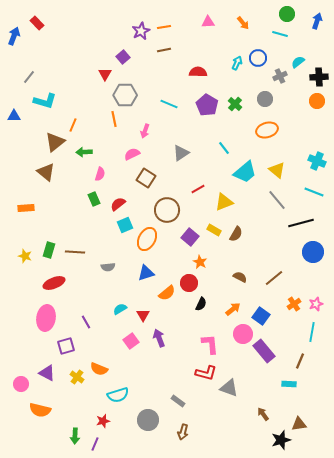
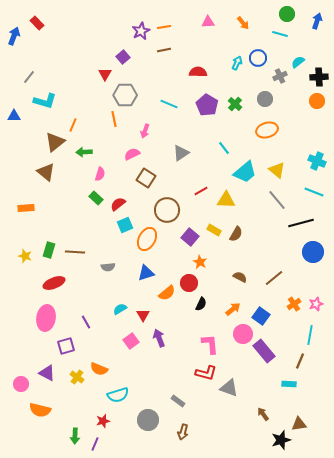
red line at (198, 189): moved 3 px right, 2 px down
green rectangle at (94, 199): moved 2 px right, 1 px up; rotated 24 degrees counterclockwise
yellow triangle at (224, 202): moved 2 px right, 2 px up; rotated 24 degrees clockwise
cyan line at (312, 332): moved 2 px left, 3 px down
